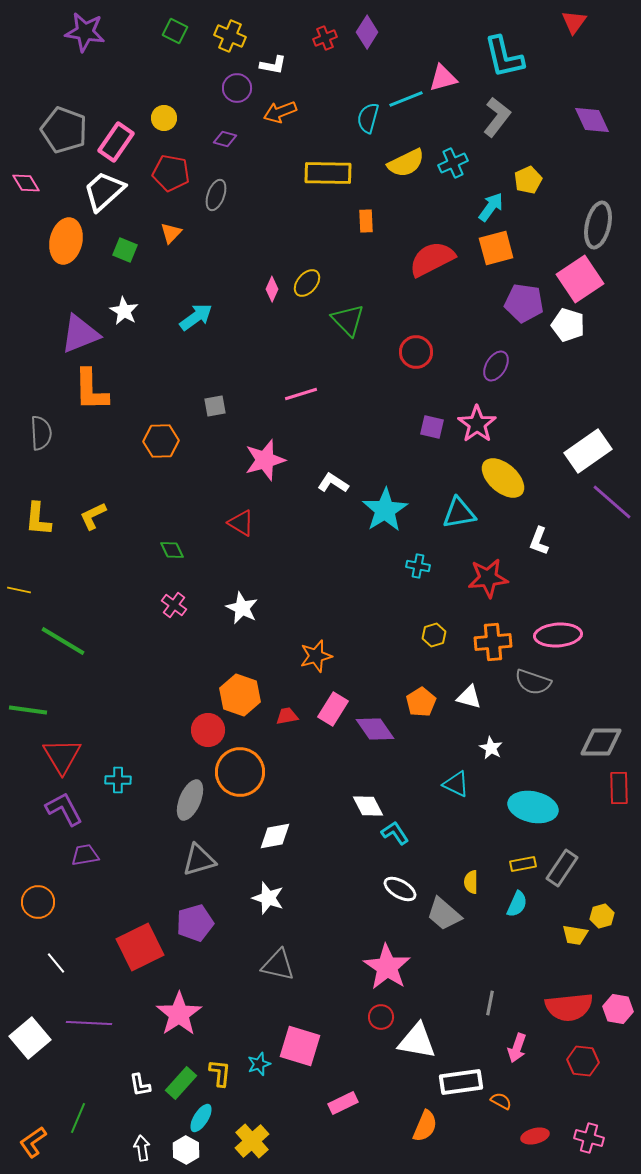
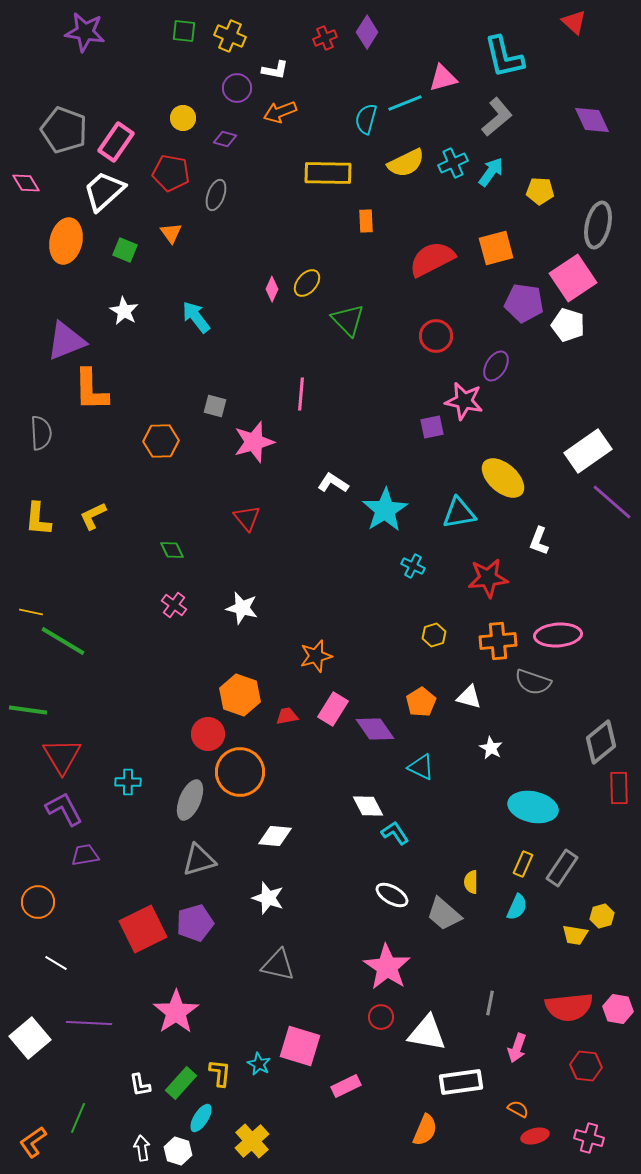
red triangle at (574, 22): rotated 24 degrees counterclockwise
green square at (175, 31): moved 9 px right; rotated 20 degrees counterclockwise
white L-shape at (273, 65): moved 2 px right, 5 px down
cyan line at (406, 99): moved 1 px left, 4 px down
gray L-shape at (497, 117): rotated 12 degrees clockwise
yellow circle at (164, 118): moved 19 px right
cyan semicircle at (368, 118): moved 2 px left, 1 px down
yellow pentagon at (528, 180): moved 12 px right, 11 px down; rotated 28 degrees clockwise
cyan arrow at (491, 207): moved 35 px up
orange triangle at (171, 233): rotated 20 degrees counterclockwise
pink square at (580, 279): moved 7 px left, 1 px up
cyan arrow at (196, 317): rotated 92 degrees counterclockwise
purple triangle at (80, 334): moved 14 px left, 7 px down
red circle at (416, 352): moved 20 px right, 16 px up
pink line at (301, 394): rotated 68 degrees counterclockwise
gray square at (215, 406): rotated 25 degrees clockwise
pink star at (477, 424): moved 13 px left, 23 px up; rotated 24 degrees counterclockwise
purple square at (432, 427): rotated 25 degrees counterclockwise
pink star at (265, 460): moved 11 px left, 18 px up
red triangle at (241, 523): moved 6 px right, 5 px up; rotated 20 degrees clockwise
cyan cross at (418, 566): moved 5 px left; rotated 15 degrees clockwise
yellow line at (19, 590): moved 12 px right, 22 px down
white star at (242, 608): rotated 12 degrees counterclockwise
orange cross at (493, 642): moved 5 px right, 1 px up
red circle at (208, 730): moved 4 px down
gray diamond at (601, 742): rotated 39 degrees counterclockwise
cyan cross at (118, 780): moved 10 px right, 2 px down
cyan triangle at (456, 784): moved 35 px left, 17 px up
white diamond at (275, 836): rotated 16 degrees clockwise
yellow rectangle at (523, 864): rotated 55 degrees counterclockwise
white ellipse at (400, 889): moved 8 px left, 6 px down
cyan semicircle at (517, 904): moved 3 px down
red square at (140, 947): moved 3 px right, 18 px up
white line at (56, 963): rotated 20 degrees counterclockwise
pink star at (179, 1014): moved 3 px left, 2 px up
white triangle at (417, 1041): moved 10 px right, 8 px up
red hexagon at (583, 1061): moved 3 px right, 5 px down
cyan star at (259, 1064): rotated 25 degrees counterclockwise
orange semicircle at (501, 1101): moved 17 px right, 8 px down
pink rectangle at (343, 1103): moved 3 px right, 17 px up
orange semicircle at (425, 1126): moved 4 px down
white hexagon at (186, 1150): moved 8 px left, 1 px down; rotated 12 degrees counterclockwise
